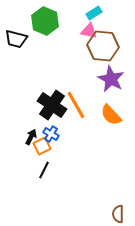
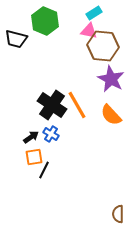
orange line: moved 1 px right
black arrow: rotated 28 degrees clockwise
orange square: moved 8 px left, 11 px down; rotated 18 degrees clockwise
